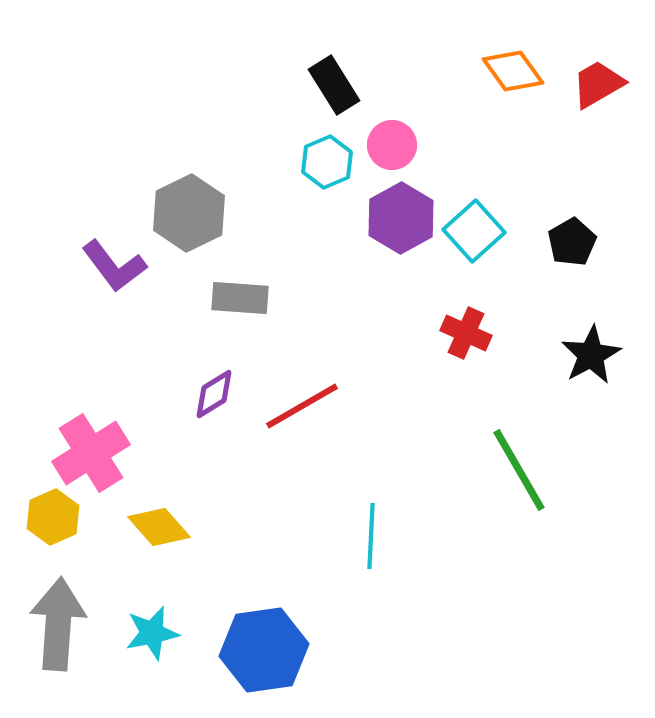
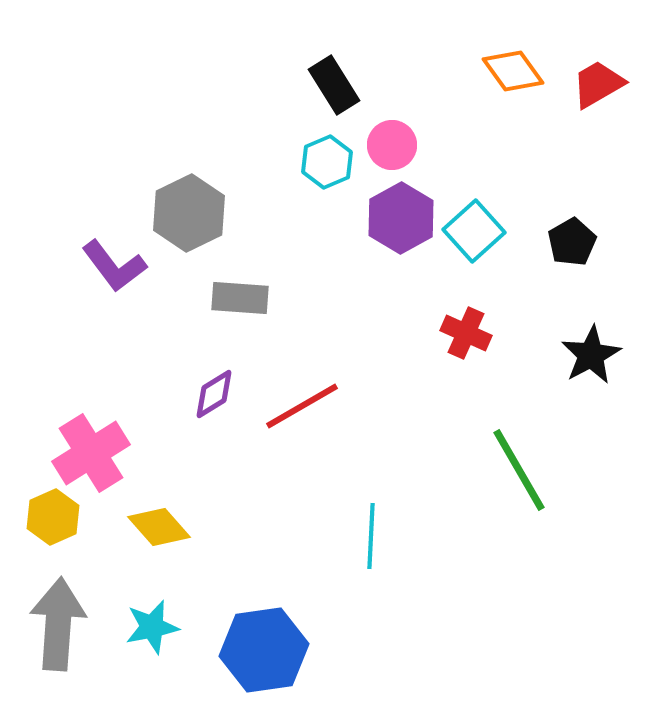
cyan star: moved 6 px up
